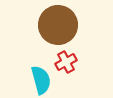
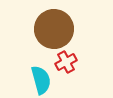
brown circle: moved 4 px left, 4 px down
